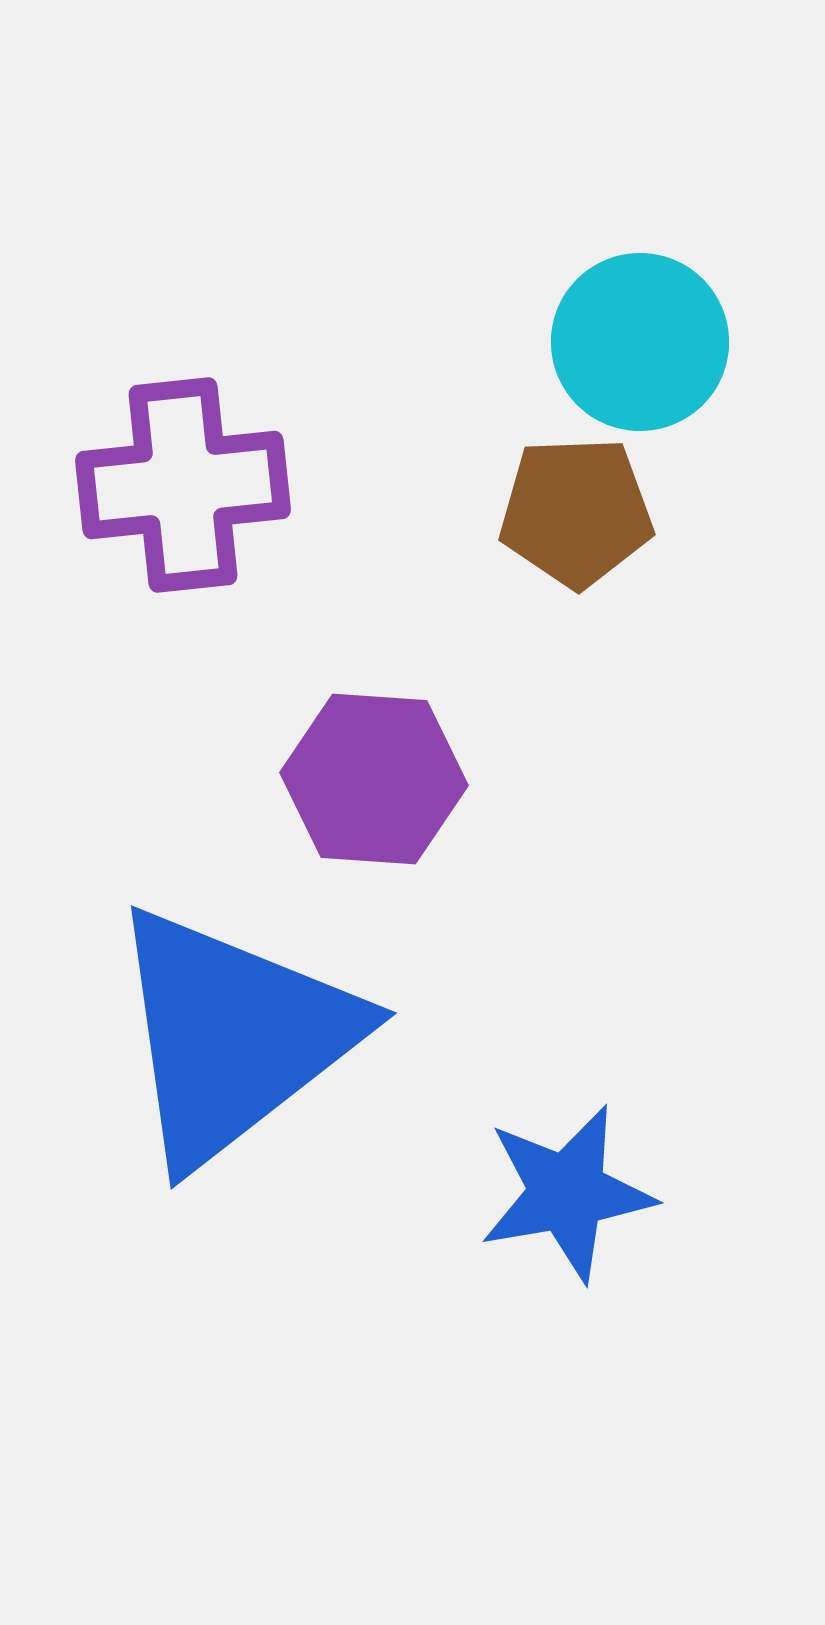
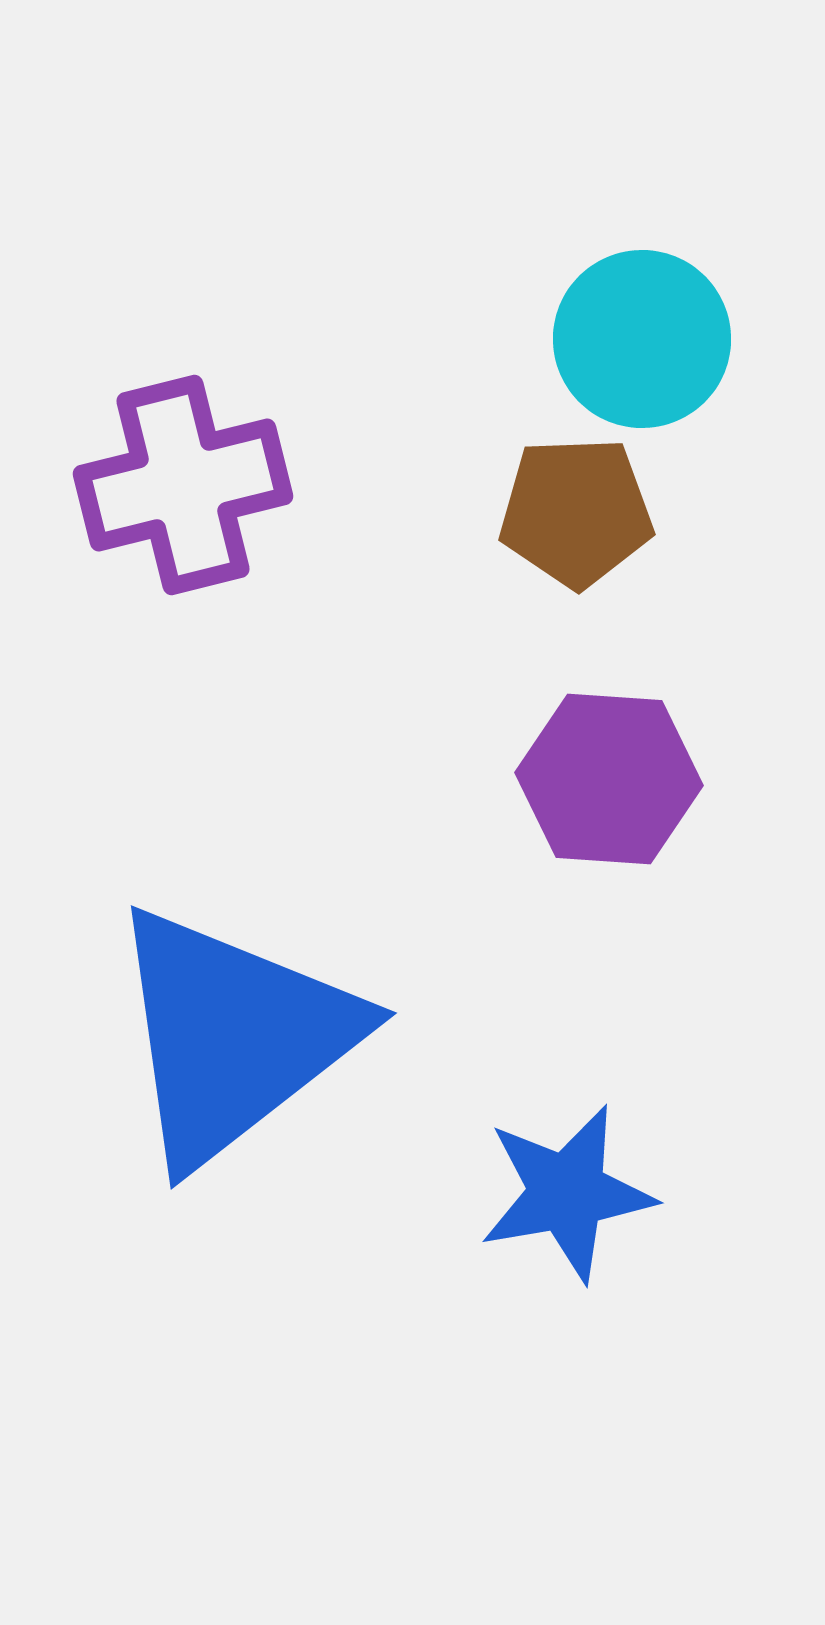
cyan circle: moved 2 px right, 3 px up
purple cross: rotated 8 degrees counterclockwise
purple hexagon: moved 235 px right
